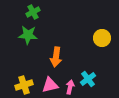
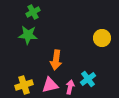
orange arrow: moved 3 px down
